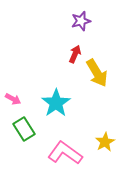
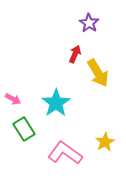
purple star: moved 8 px right, 2 px down; rotated 24 degrees counterclockwise
yellow arrow: moved 1 px right
